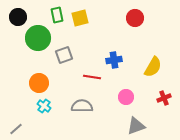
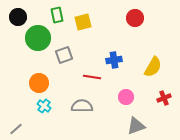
yellow square: moved 3 px right, 4 px down
